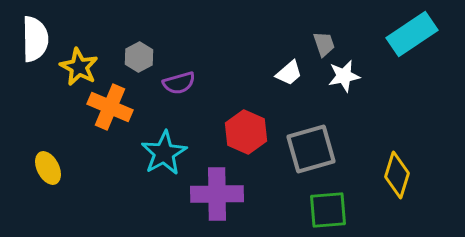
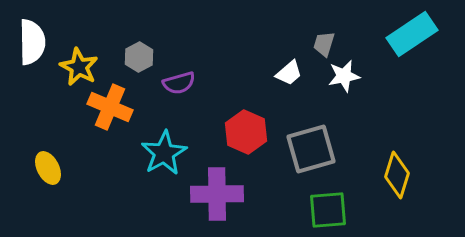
white semicircle: moved 3 px left, 3 px down
gray trapezoid: rotated 144 degrees counterclockwise
